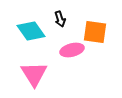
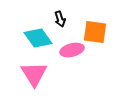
cyan diamond: moved 7 px right, 7 px down
